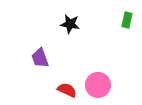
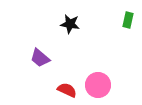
green rectangle: moved 1 px right
purple trapezoid: rotated 30 degrees counterclockwise
